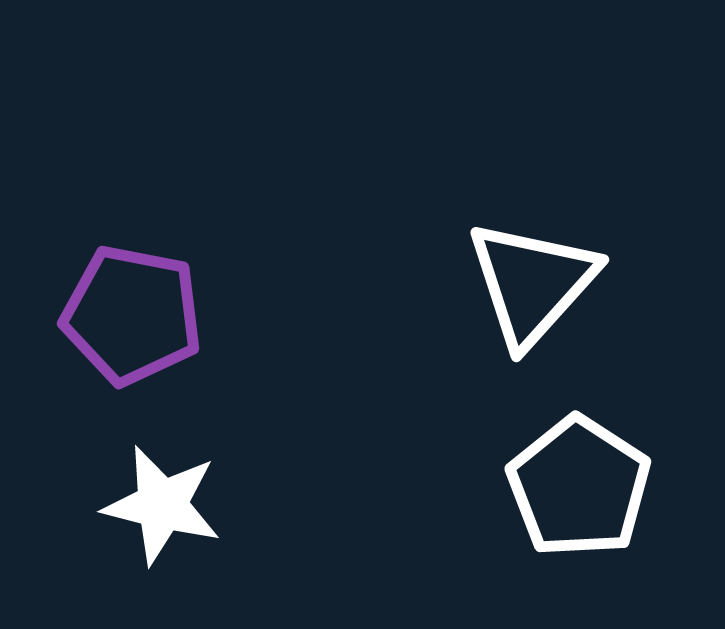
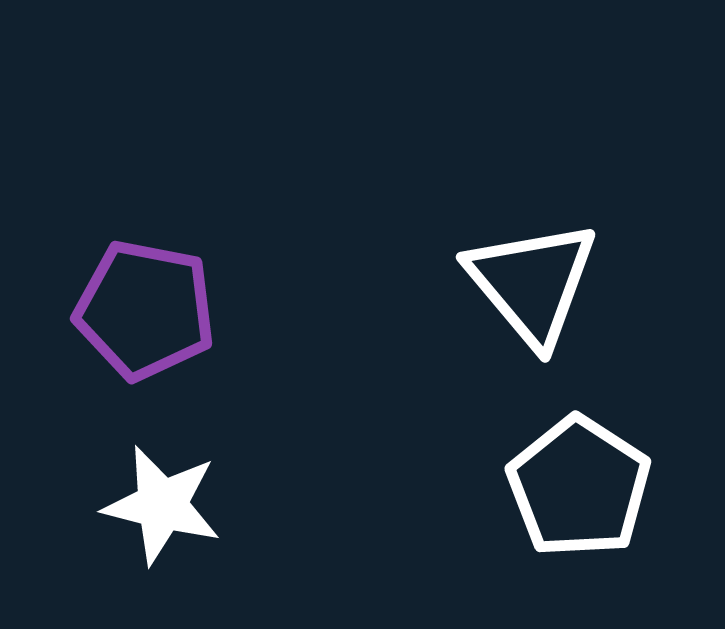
white triangle: rotated 22 degrees counterclockwise
purple pentagon: moved 13 px right, 5 px up
